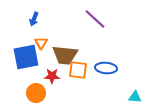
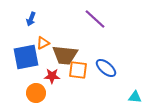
blue arrow: moved 3 px left
orange triangle: moved 2 px right; rotated 32 degrees clockwise
blue ellipse: rotated 35 degrees clockwise
